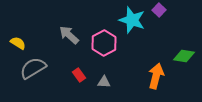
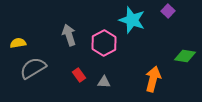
purple square: moved 9 px right, 1 px down
gray arrow: rotated 30 degrees clockwise
yellow semicircle: rotated 42 degrees counterclockwise
green diamond: moved 1 px right
orange arrow: moved 3 px left, 3 px down
